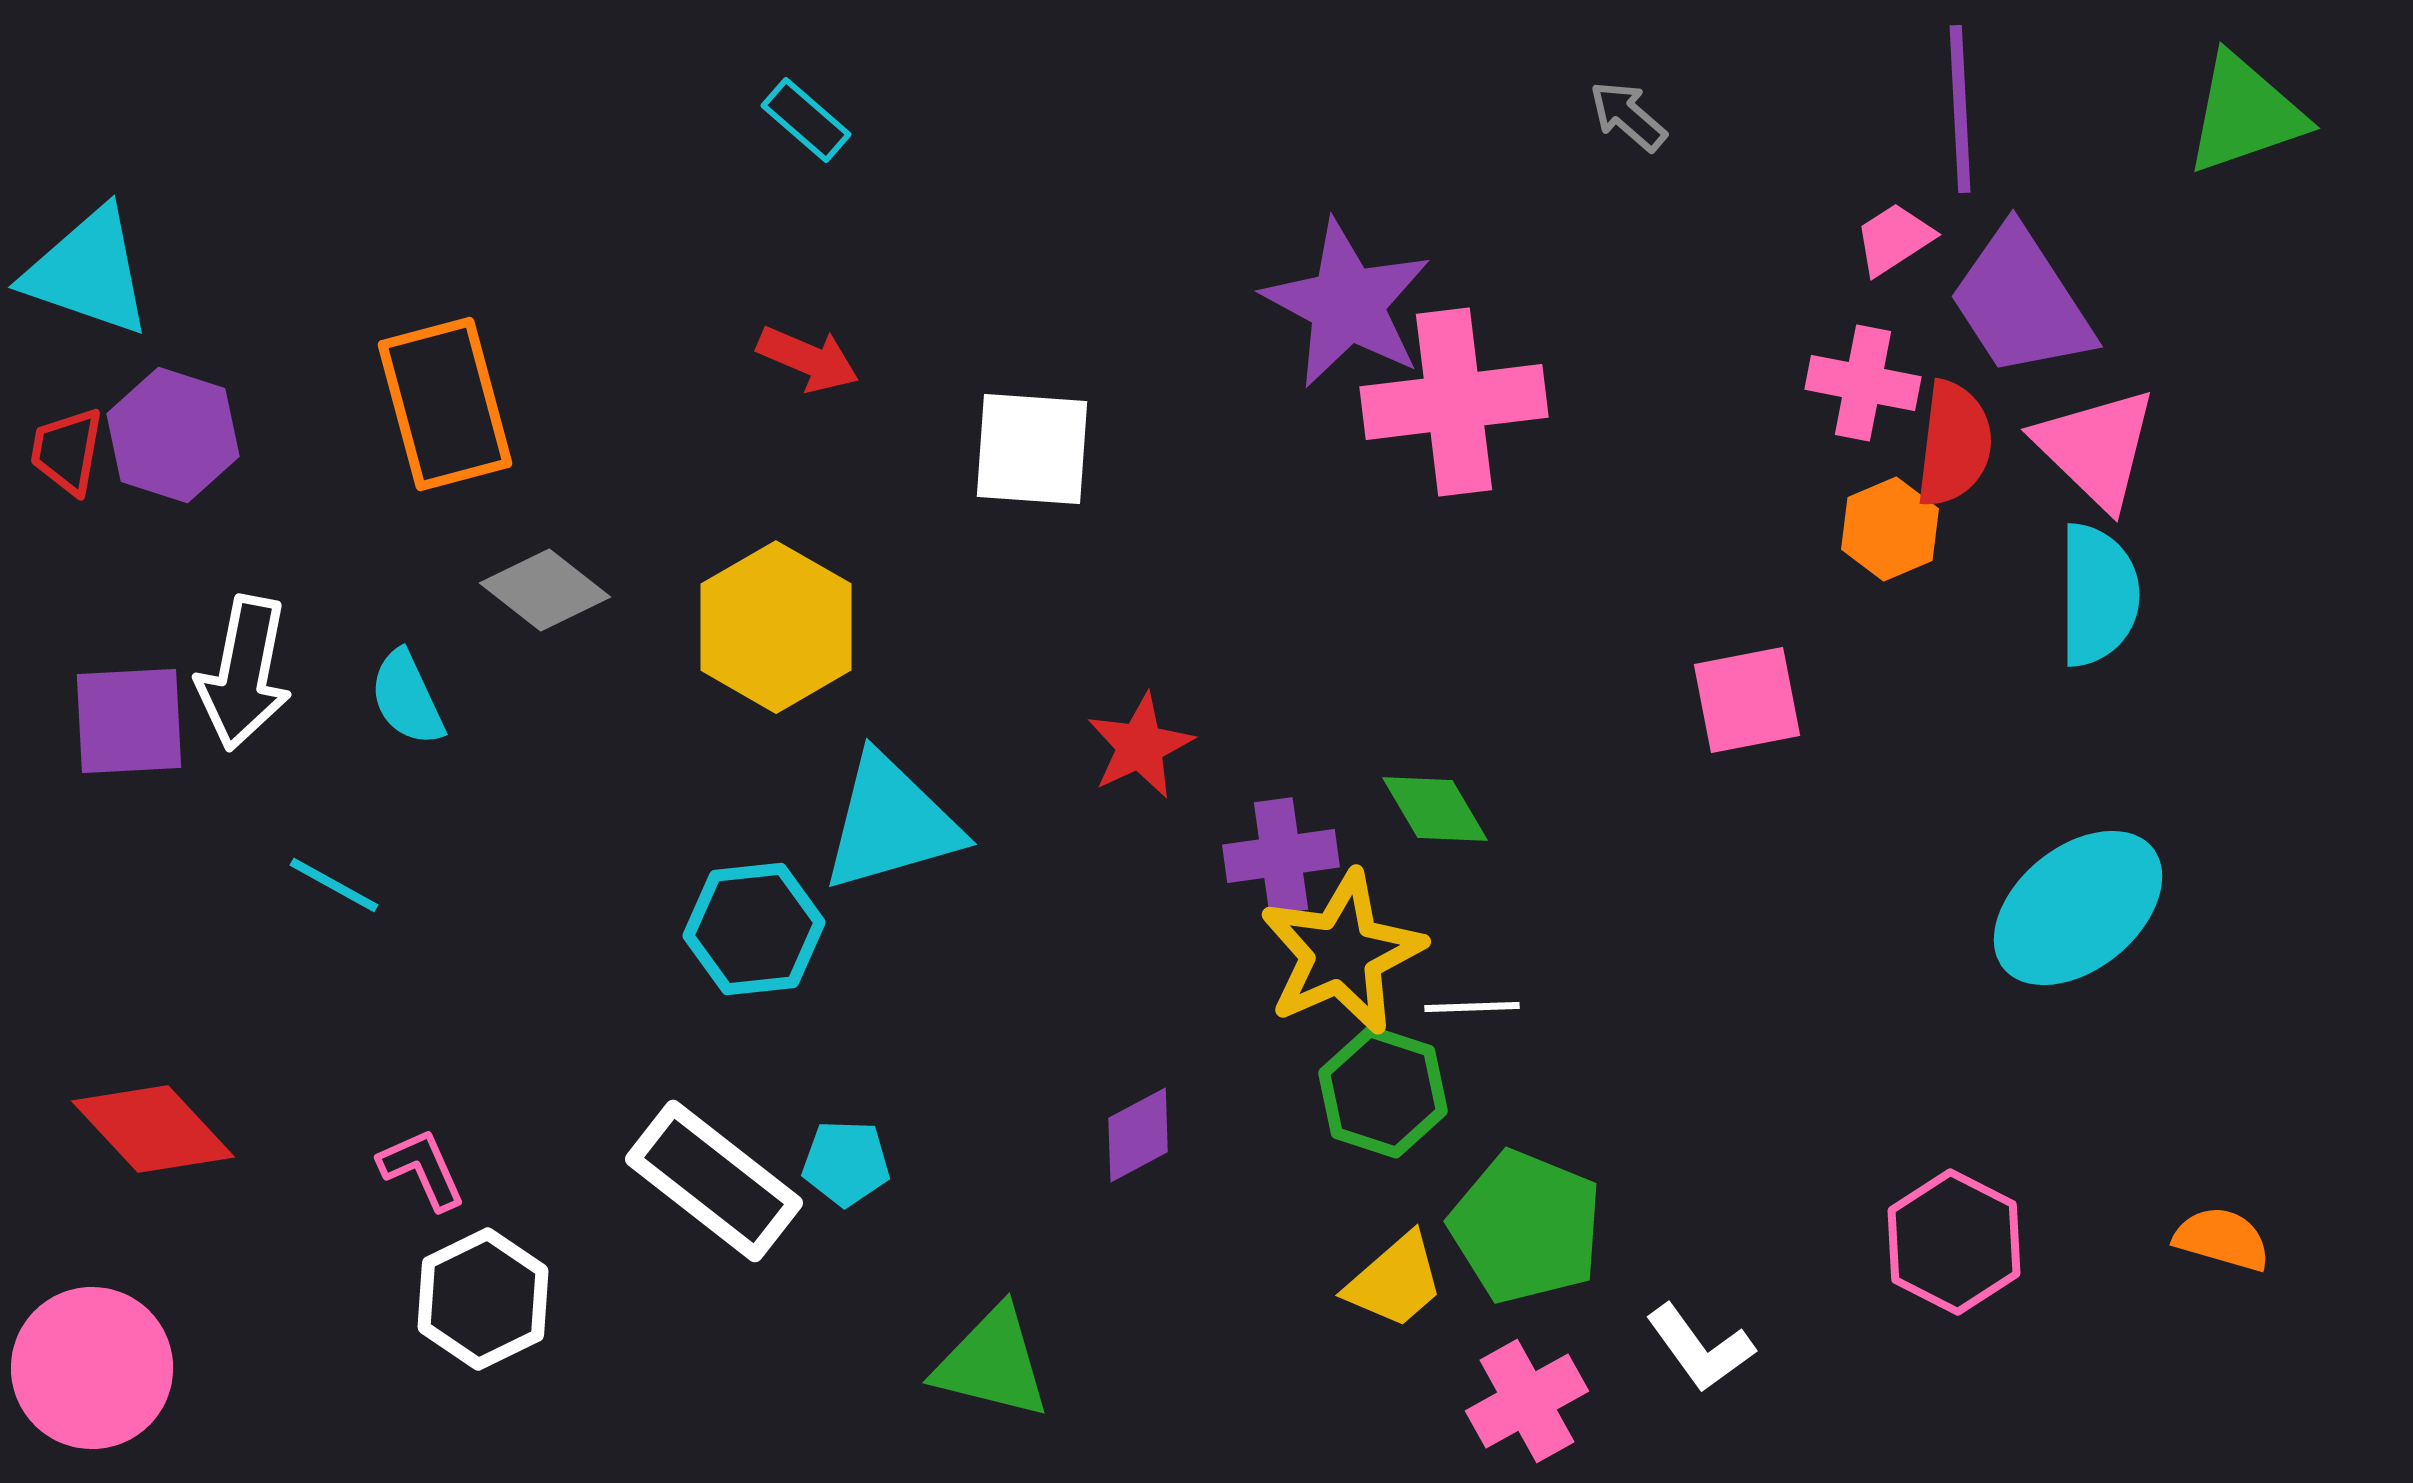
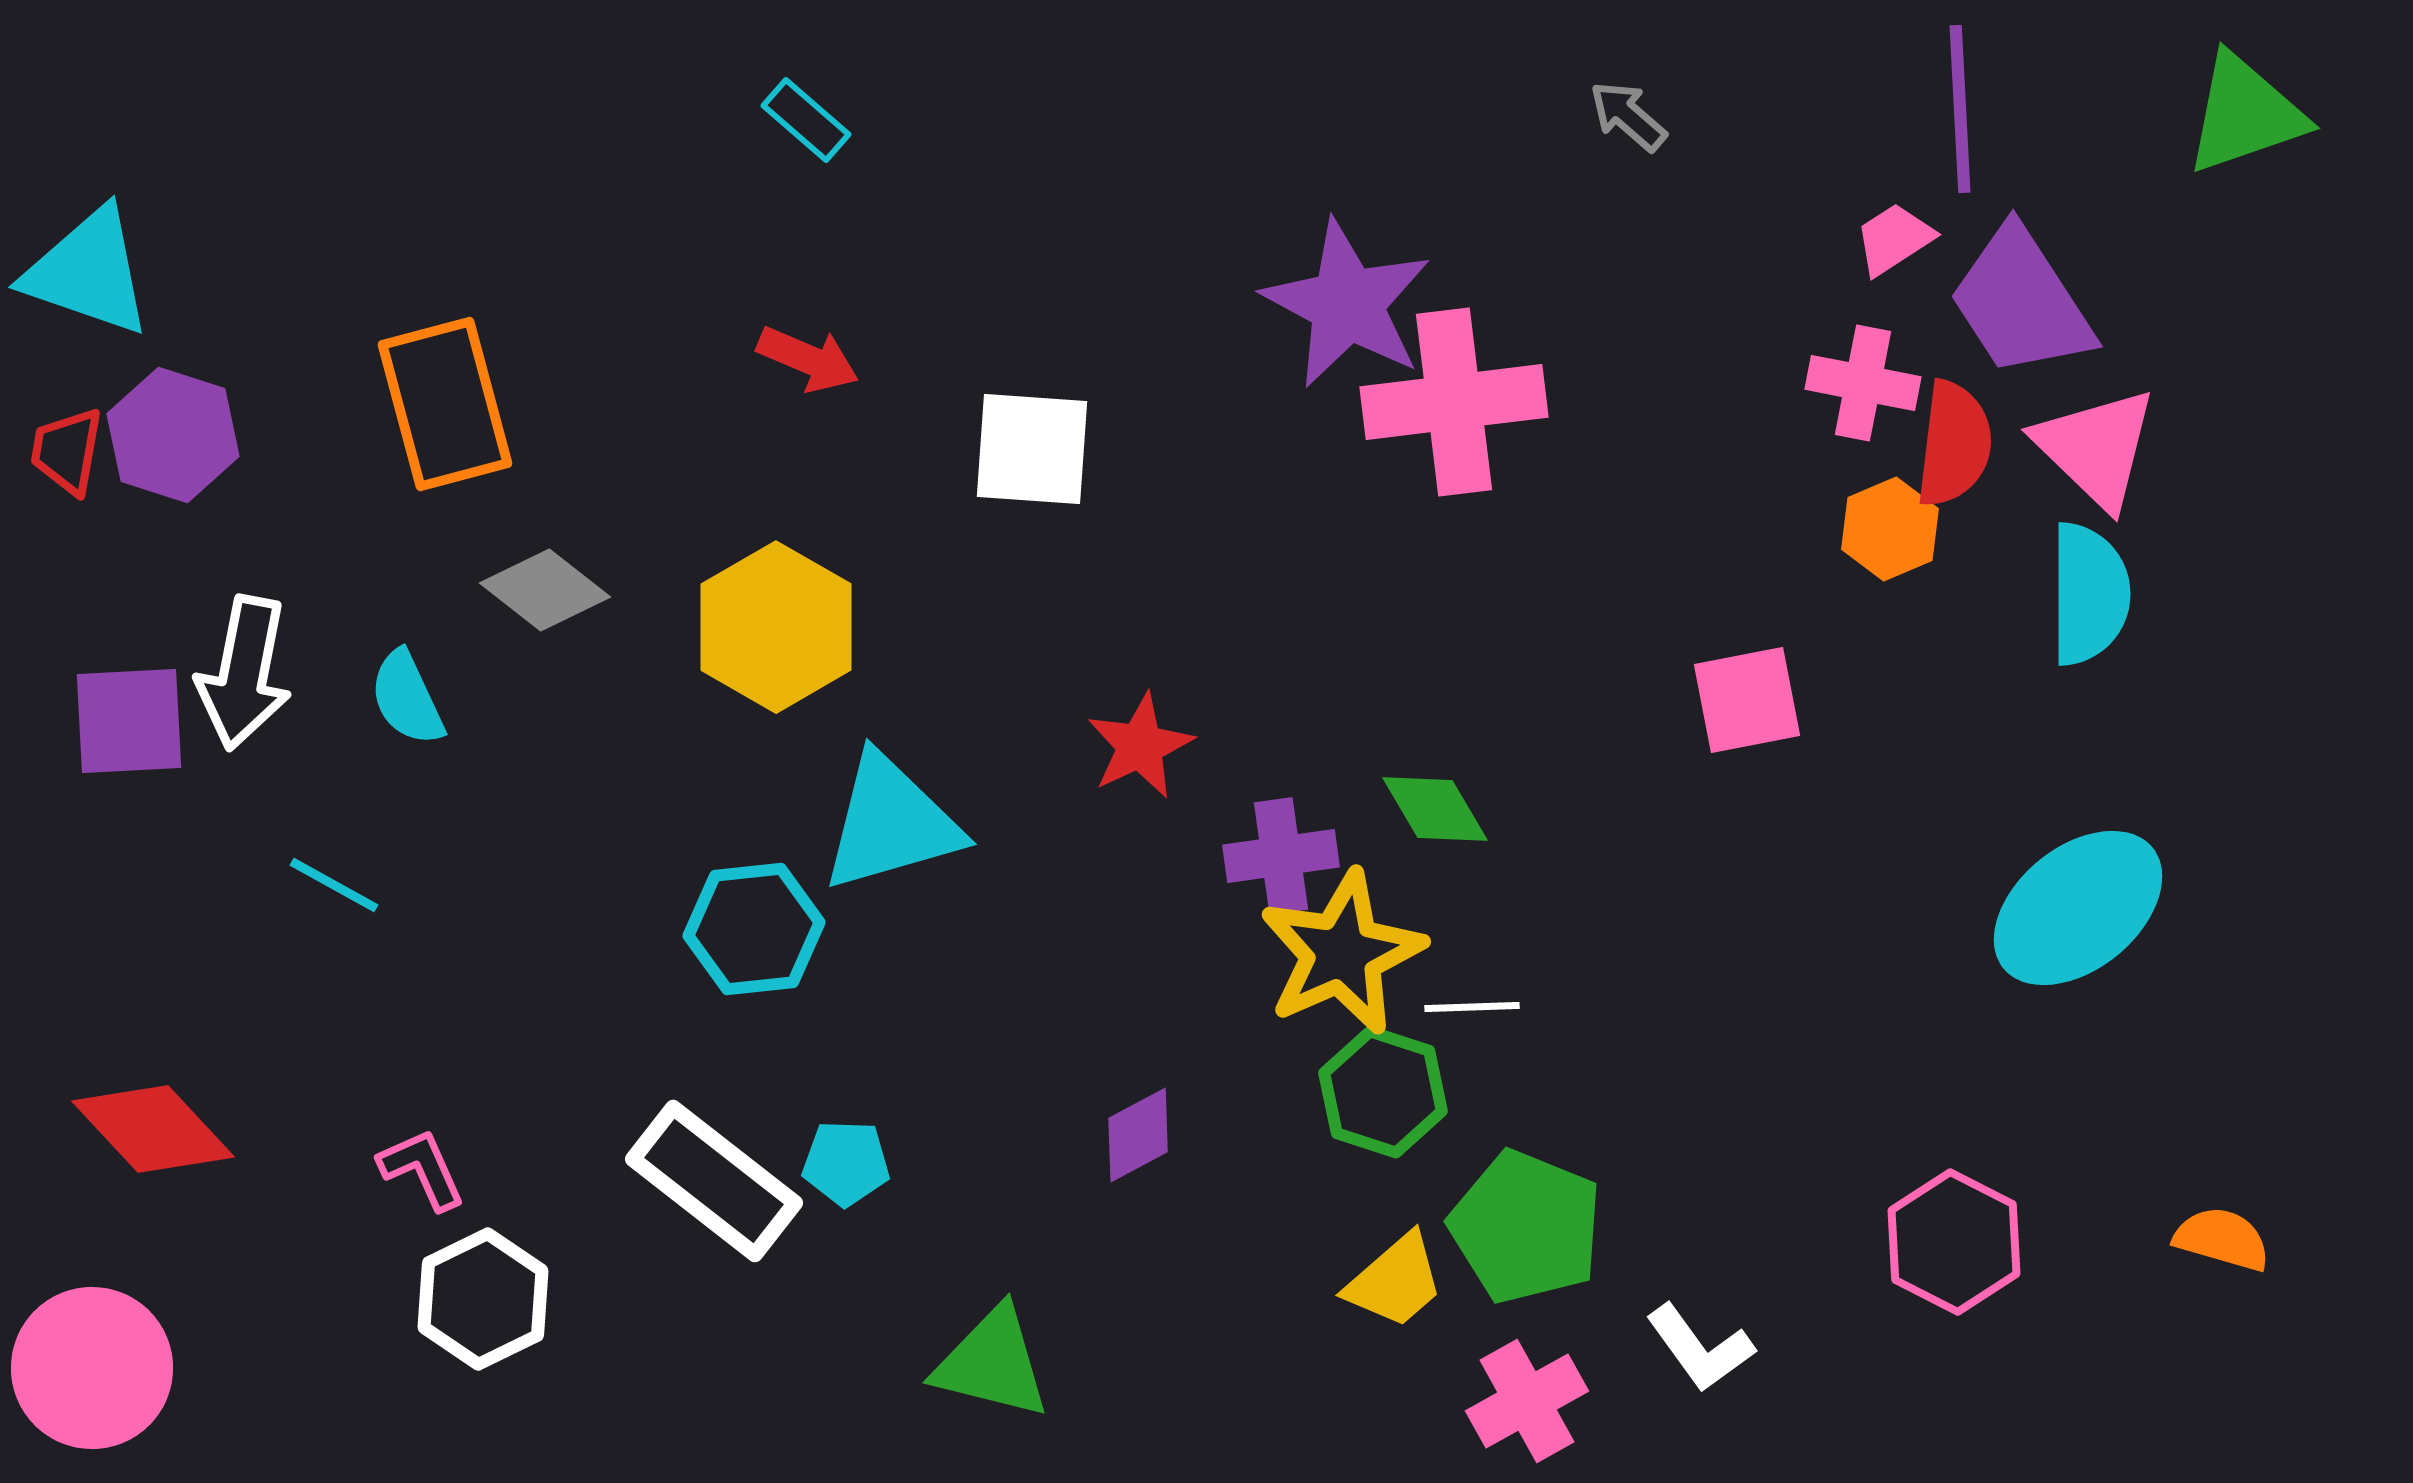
cyan semicircle at (2098, 595): moved 9 px left, 1 px up
